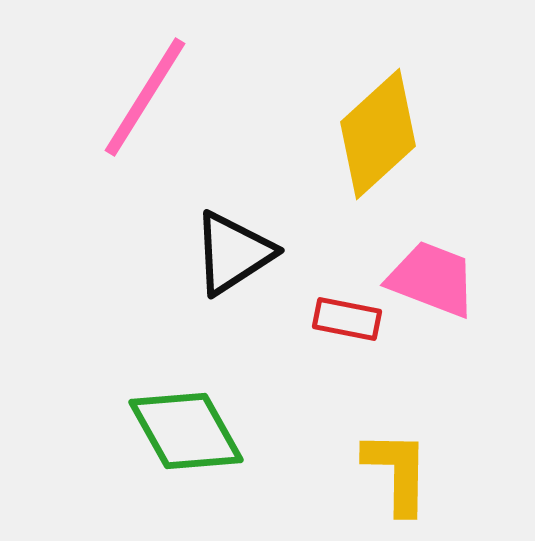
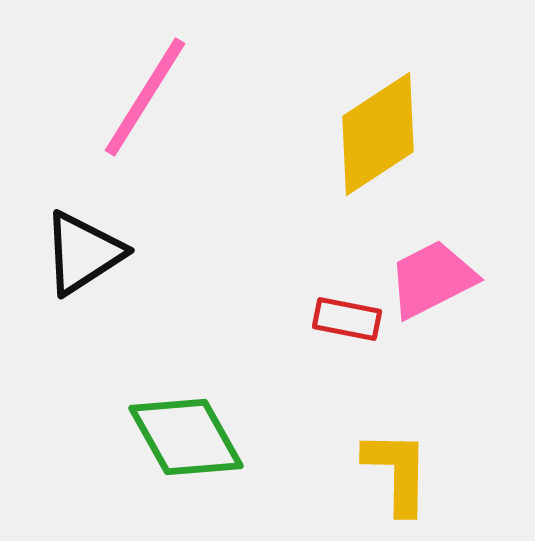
yellow diamond: rotated 9 degrees clockwise
black triangle: moved 150 px left
pink trapezoid: rotated 48 degrees counterclockwise
green diamond: moved 6 px down
